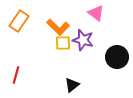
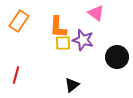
orange L-shape: rotated 50 degrees clockwise
